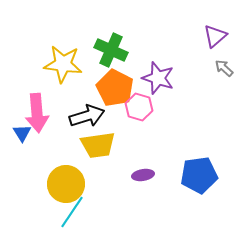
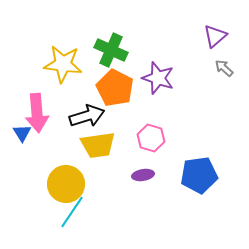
pink hexagon: moved 12 px right, 31 px down
